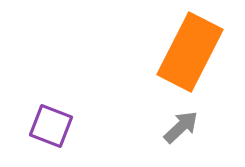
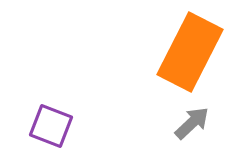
gray arrow: moved 11 px right, 4 px up
